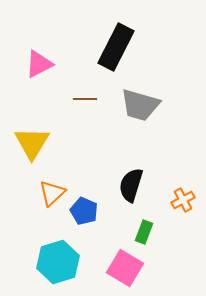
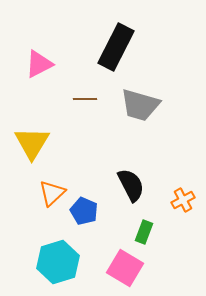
black semicircle: rotated 136 degrees clockwise
